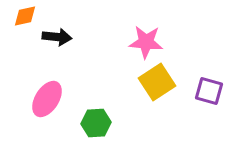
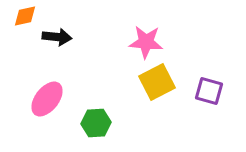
yellow square: rotated 6 degrees clockwise
pink ellipse: rotated 6 degrees clockwise
